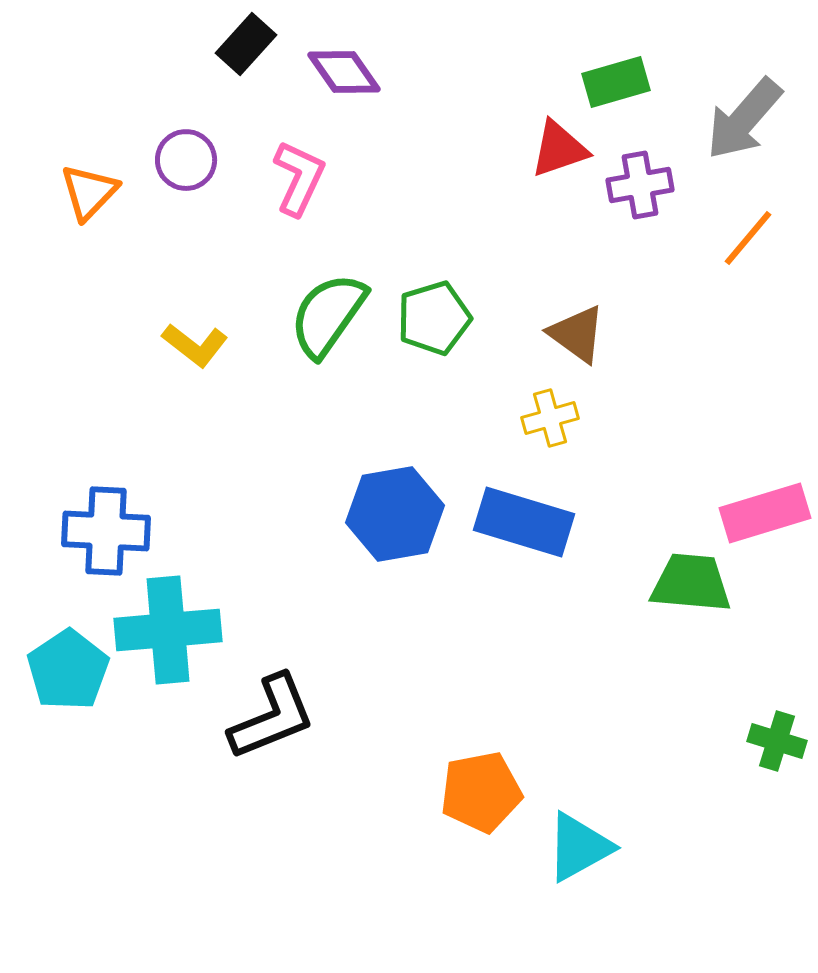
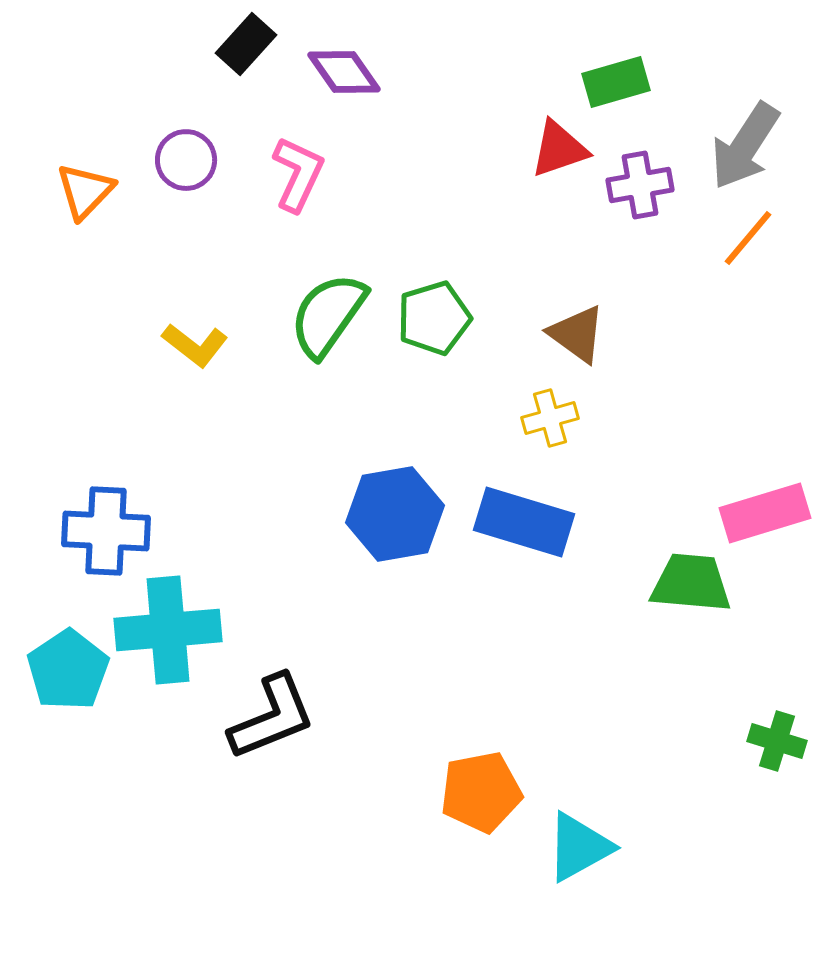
gray arrow: moved 1 px right, 27 px down; rotated 8 degrees counterclockwise
pink L-shape: moved 1 px left, 4 px up
orange triangle: moved 4 px left, 1 px up
